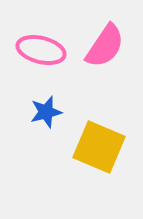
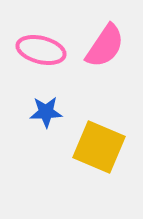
blue star: rotated 12 degrees clockwise
